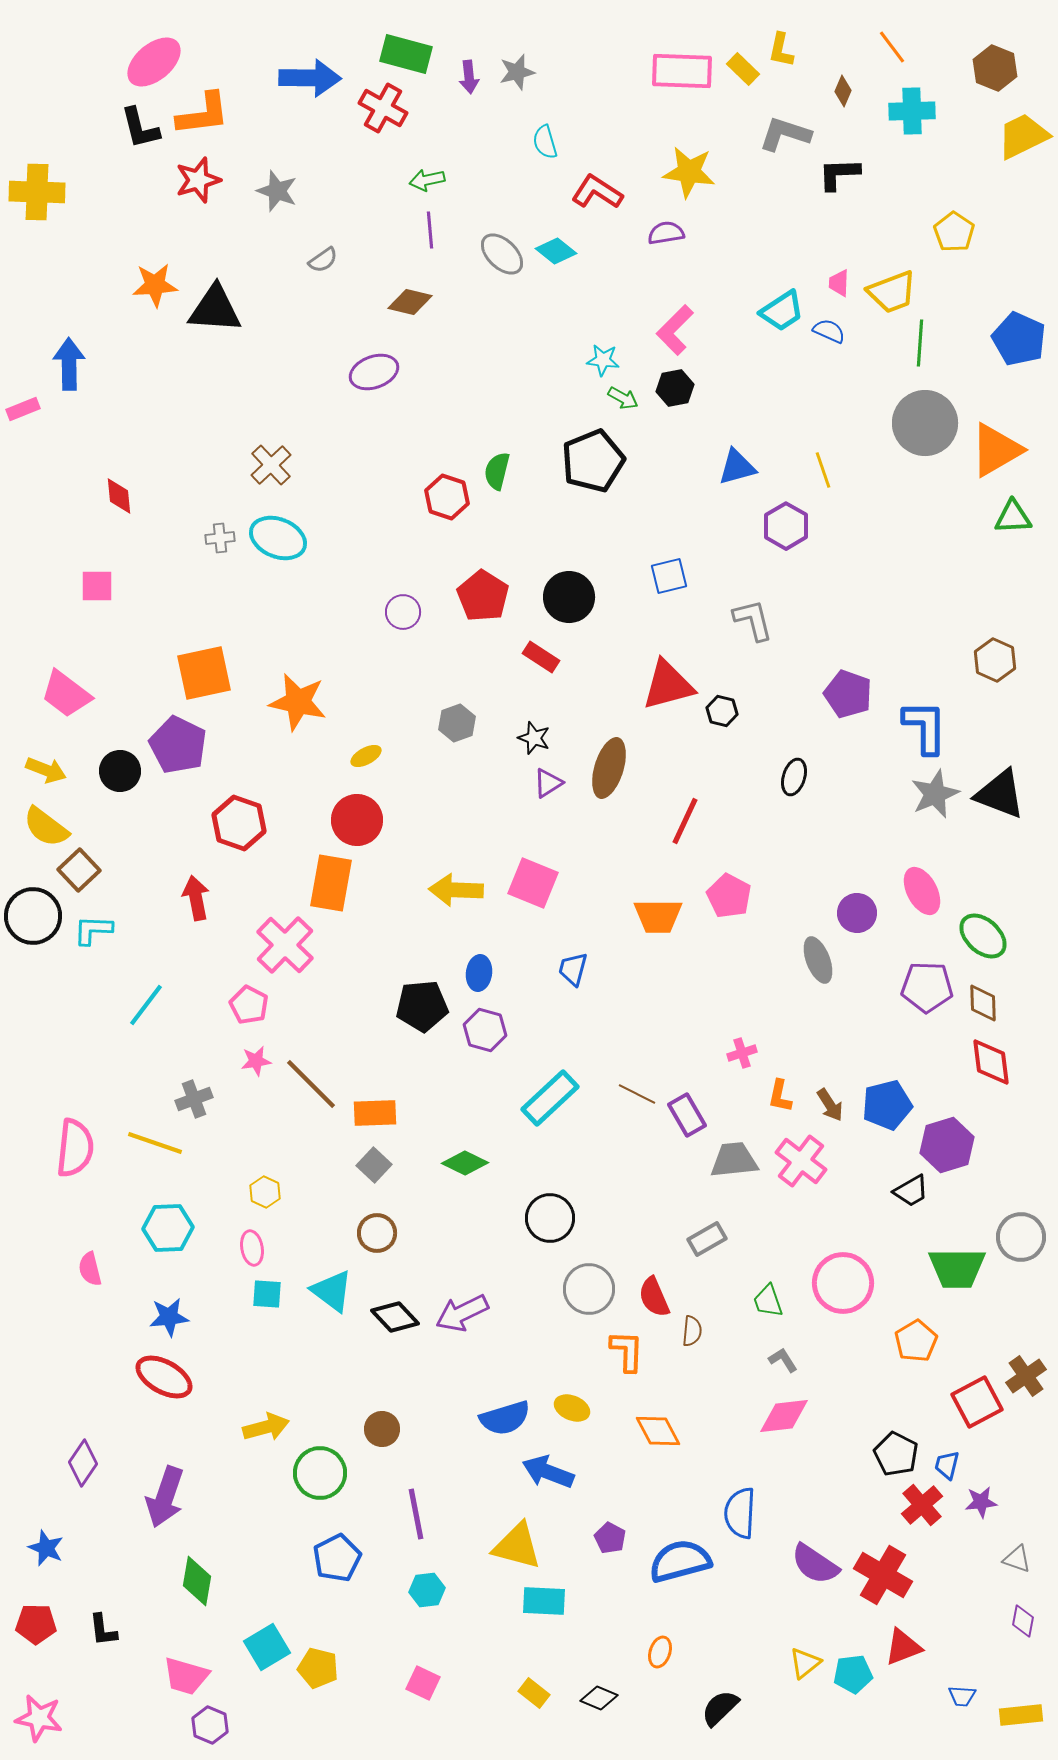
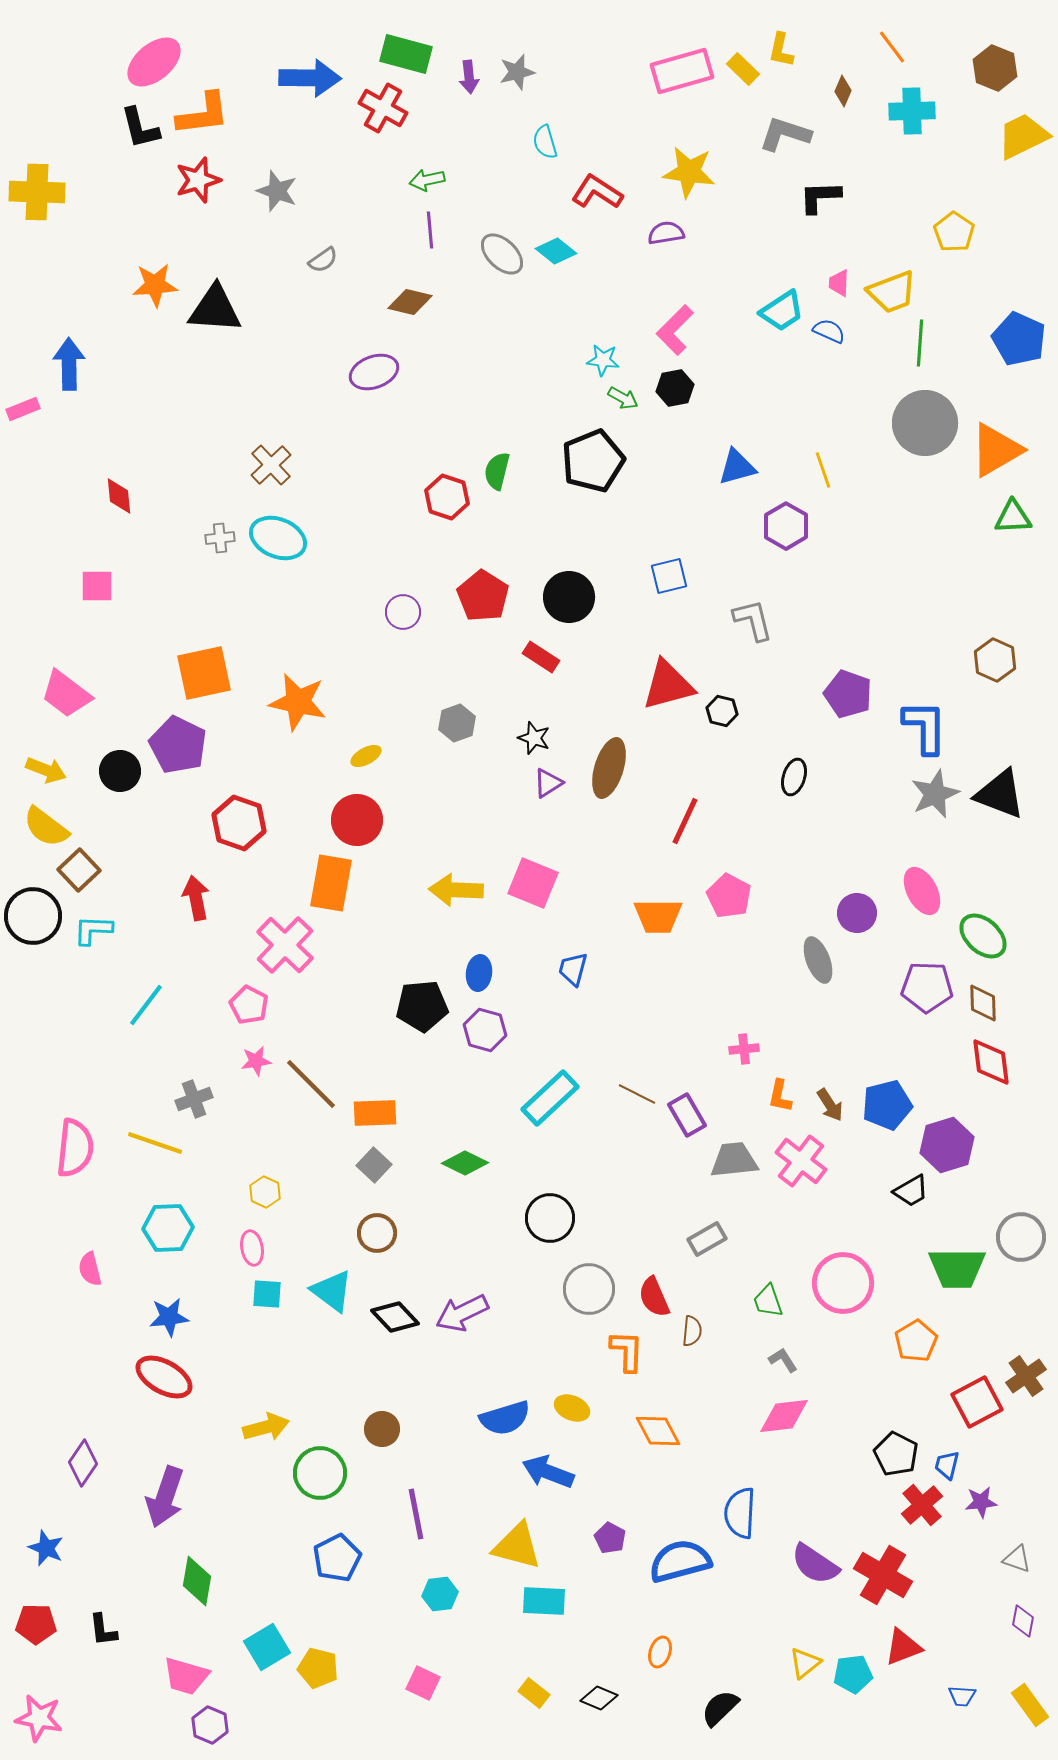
pink rectangle at (682, 71): rotated 18 degrees counterclockwise
black L-shape at (839, 174): moved 19 px left, 23 px down
pink cross at (742, 1053): moved 2 px right, 4 px up; rotated 12 degrees clockwise
cyan hexagon at (427, 1590): moved 13 px right, 4 px down
yellow rectangle at (1021, 1715): moved 9 px right, 10 px up; rotated 60 degrees clockwise
